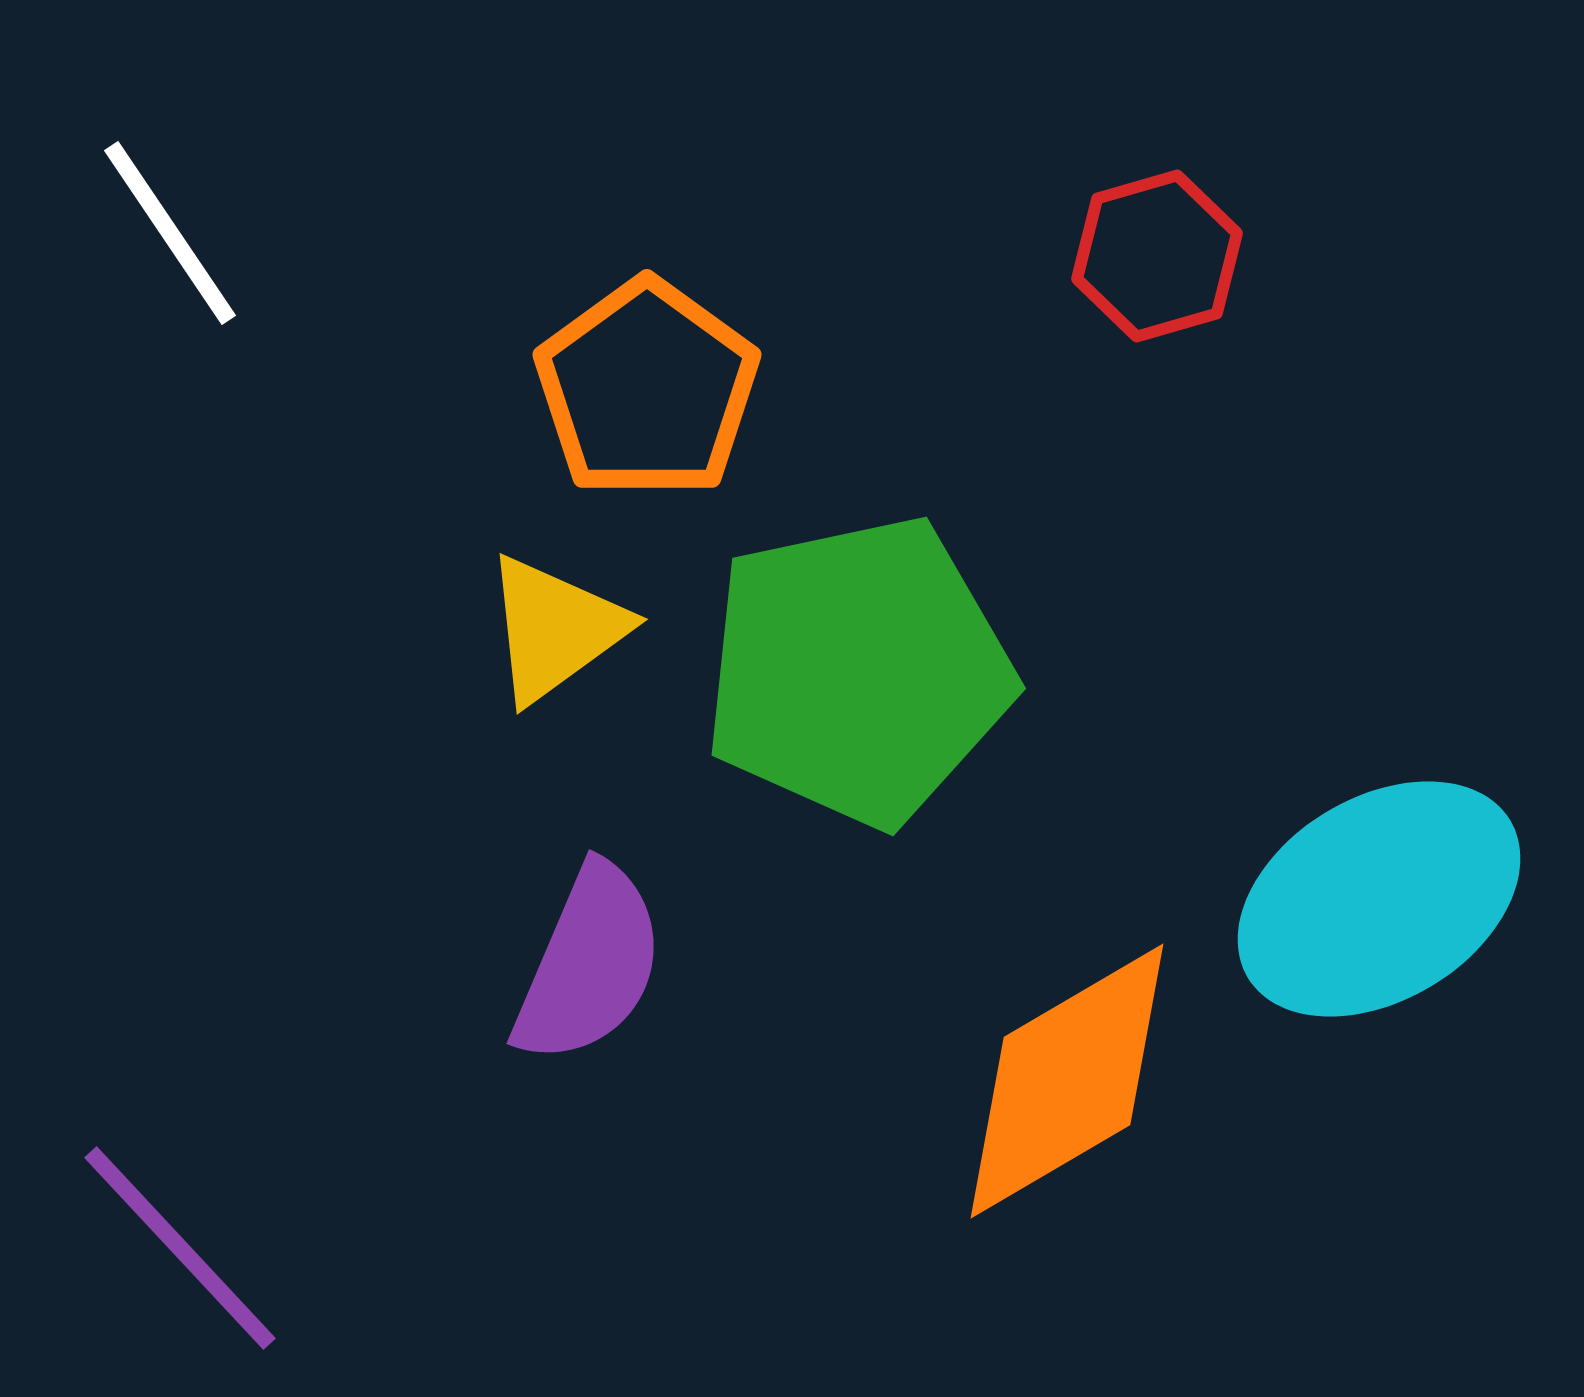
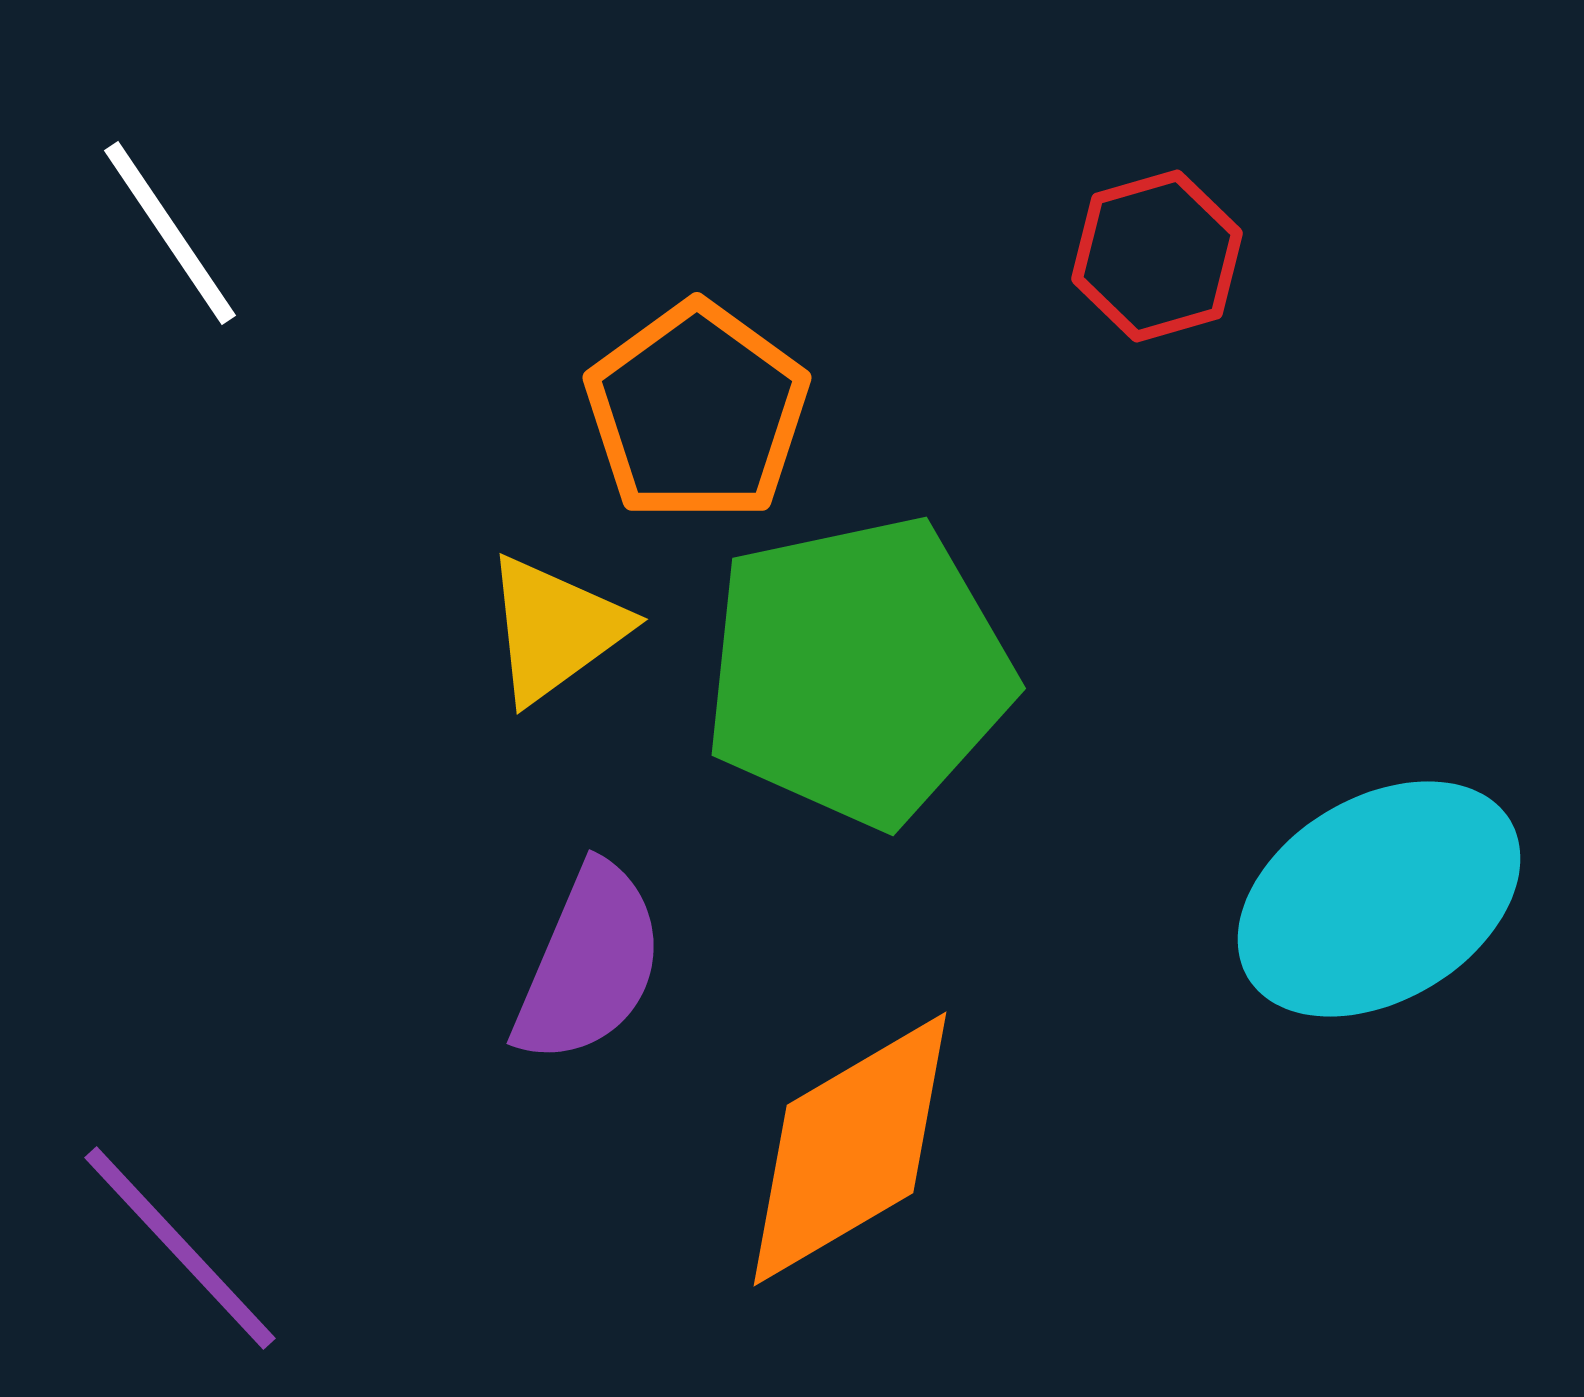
orange pentagon: moved 50 px right, 23 px down
orange diamond: moved 217 px left, 68 px down
